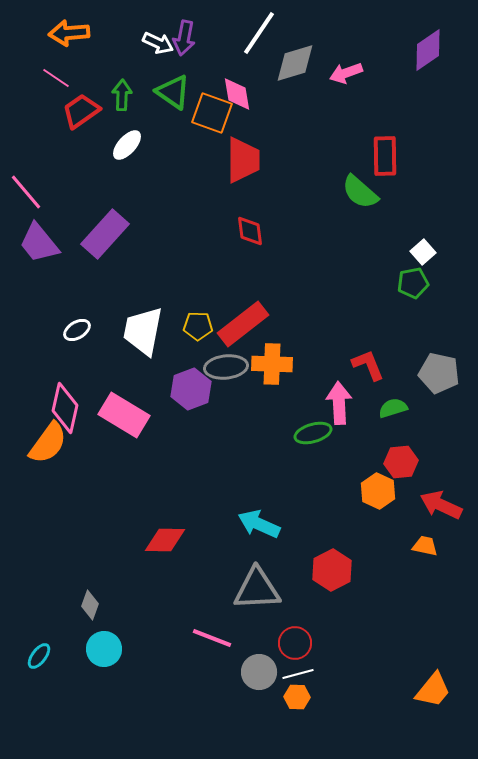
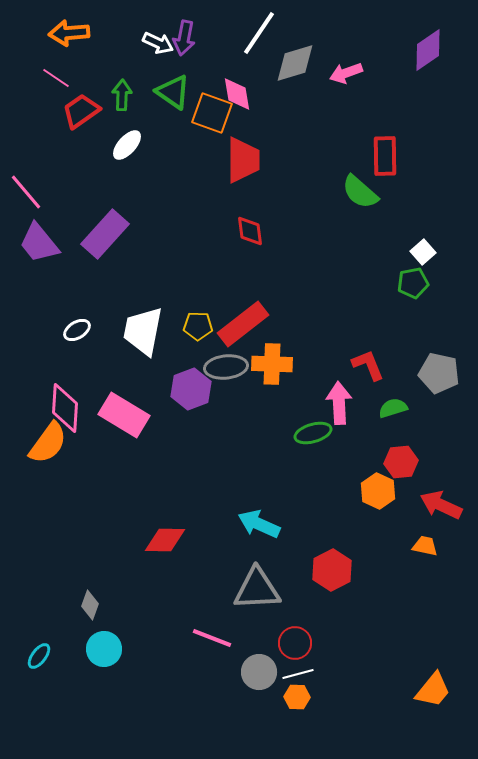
pink diamond at (65, 408): rotated 9 degrees counterclockwise
